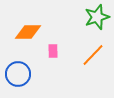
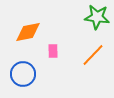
green star: rotated 25 degrees clockwise
orange diamond: rotated 12 degrees counterclockwise
blue circle: moved 5 px right
